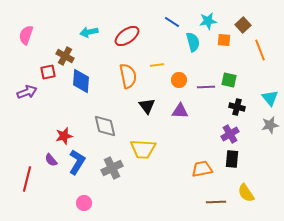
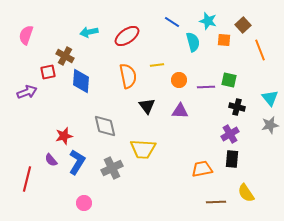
cyan star: rotated 24 degrees clockwise
